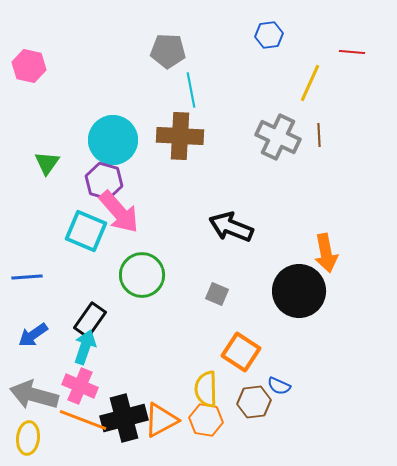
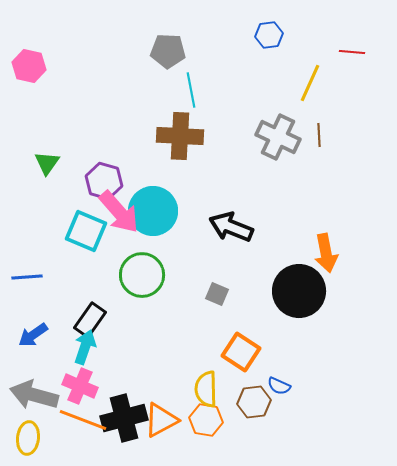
cyan circle: moved 40 px right, 71 px down
